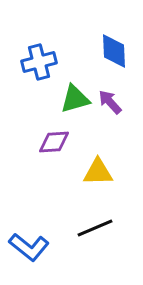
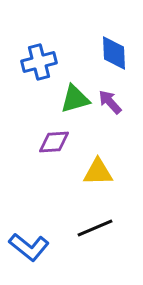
blue diamond: moved 2 px down
